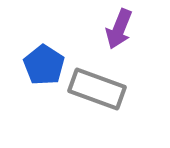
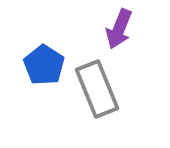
gray rectangle: rotated 48 degrees clockwise
